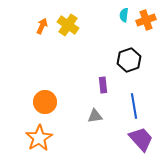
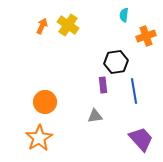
orange cross: moved 16 px down
black hexagon: moved 13 px left, 2 px down; rotated 10 degrees clockwise
blue line: moved 15 px up
